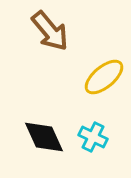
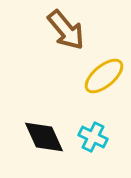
brown arrow: moved 16 px right, 1 px up
yellow ellipse: moved 1 px up
